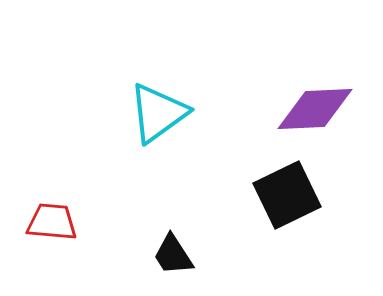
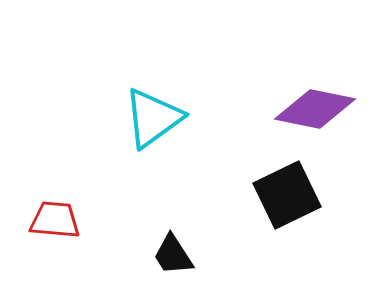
purple diamond: rotated 14 degrees clockwise
cyan triangle: moved 5 px left, 5 px down
red trapezoid: moved 3 px right, 2 px up
